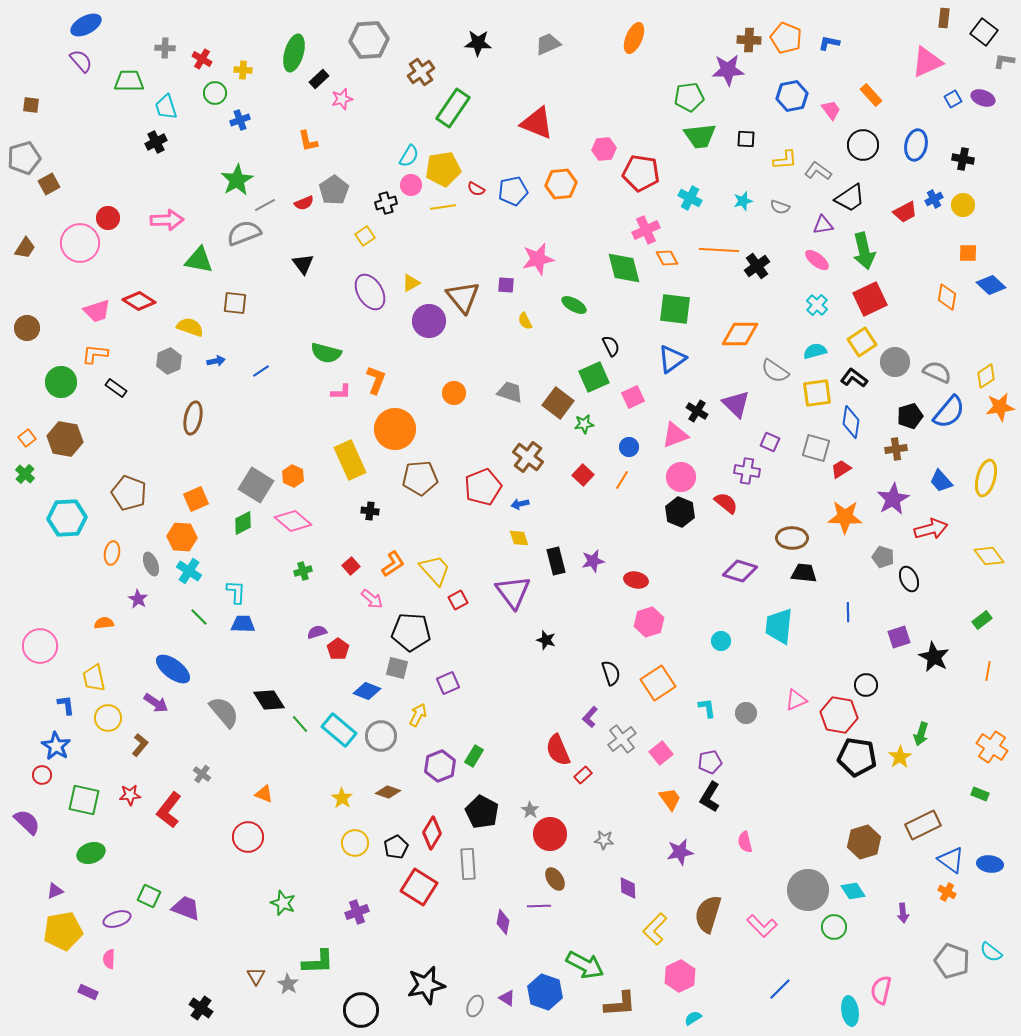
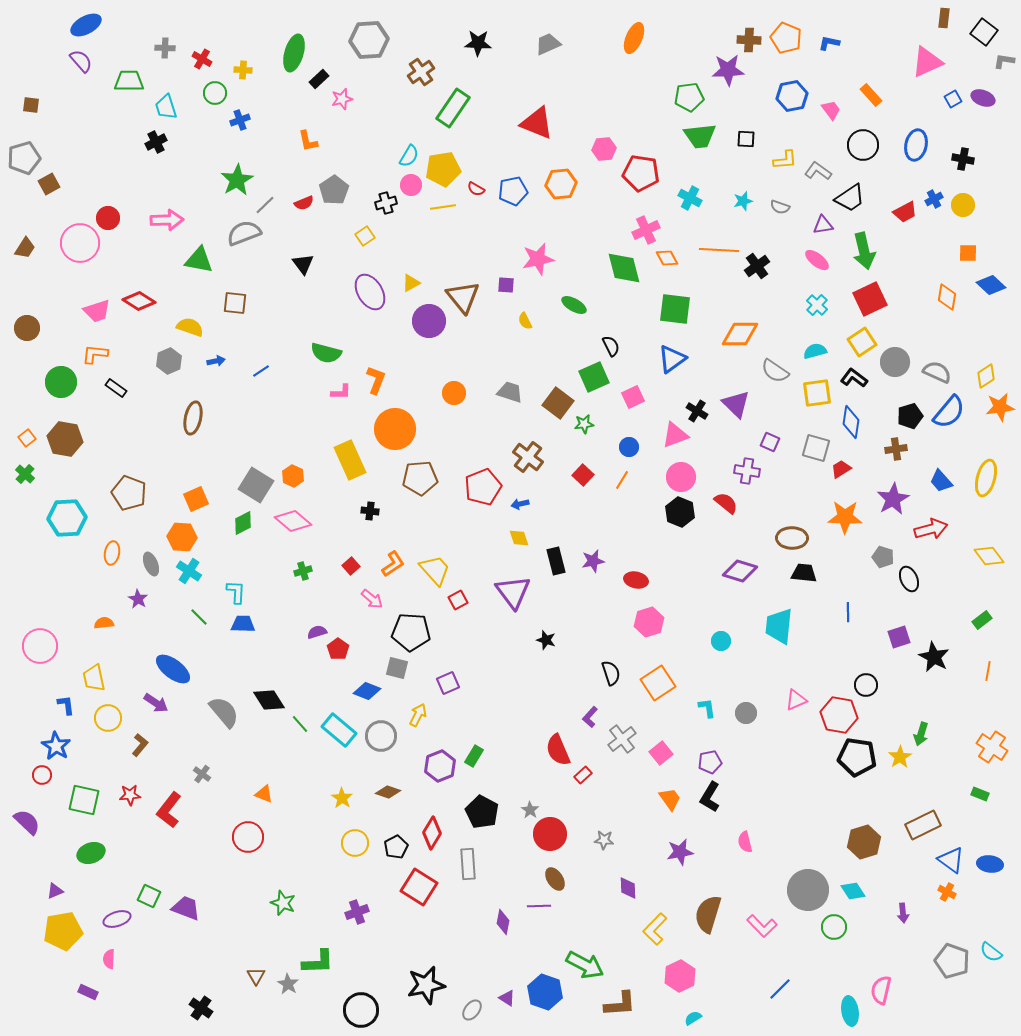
gray line at (265, 205): rotated 15 degrees counterclockwise
gray ellipse at (475, 1006): moved 3 px left, 4 px down; rotated 15 degrees clockwise
